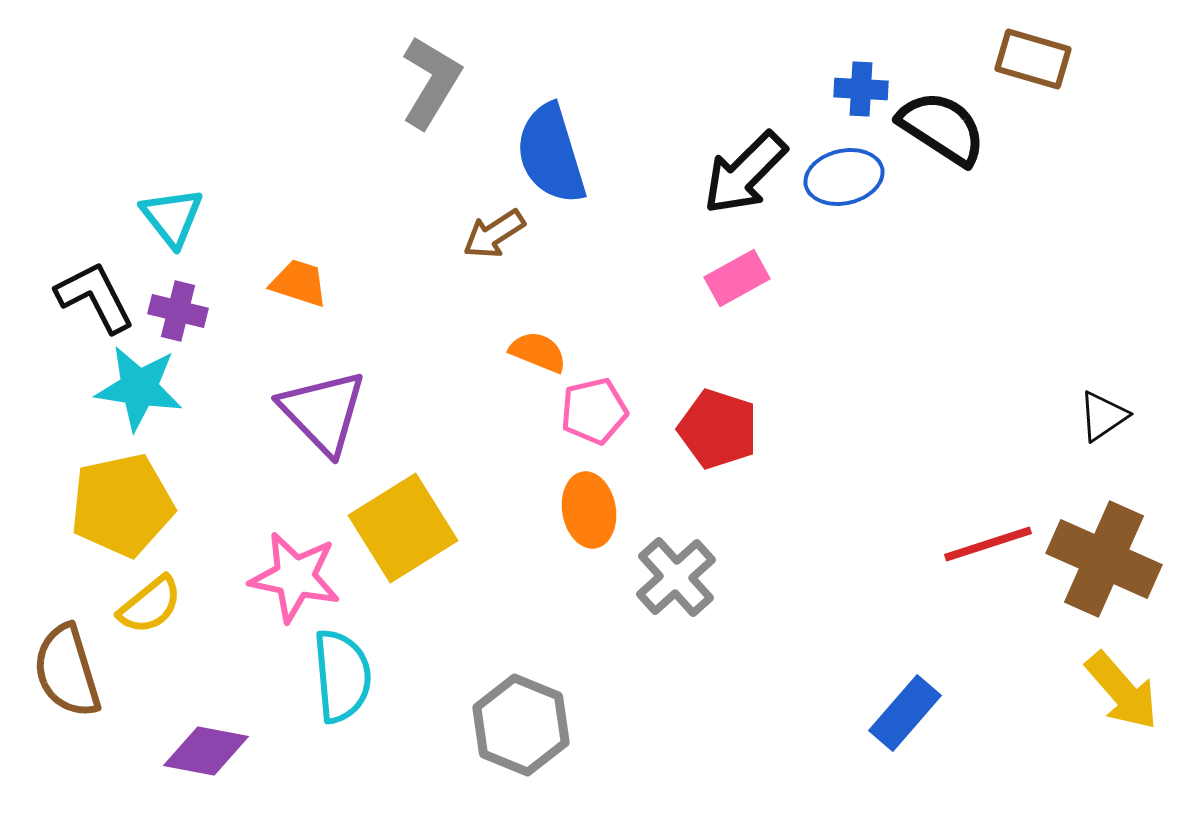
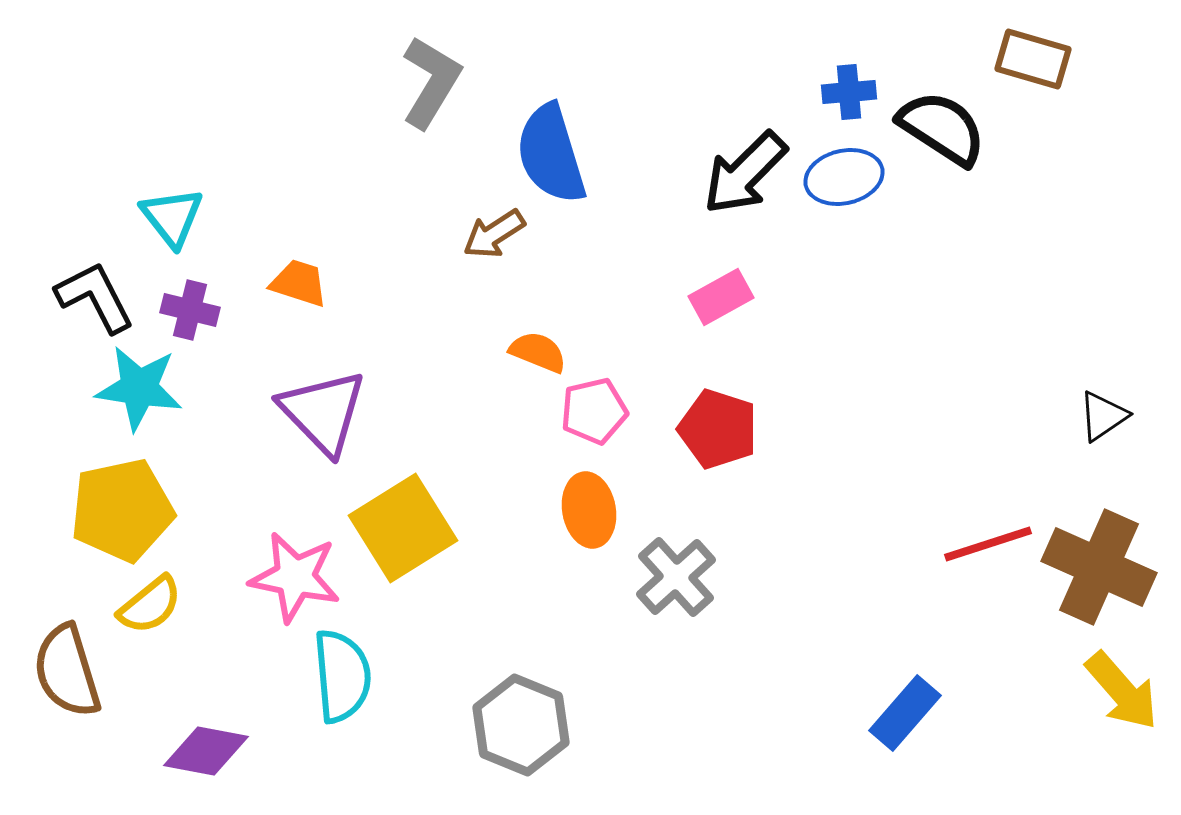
blue cross: moved 12 px left, 3 px down; rotated 8 degrees counterclockwise
pink rectangle: moved 16 px left, 19 px down
purple cross: moved 12 px right, 1 px up
yellow pentagon: moved 5 px down
brown cross: moved 5 px left, 8 px down
